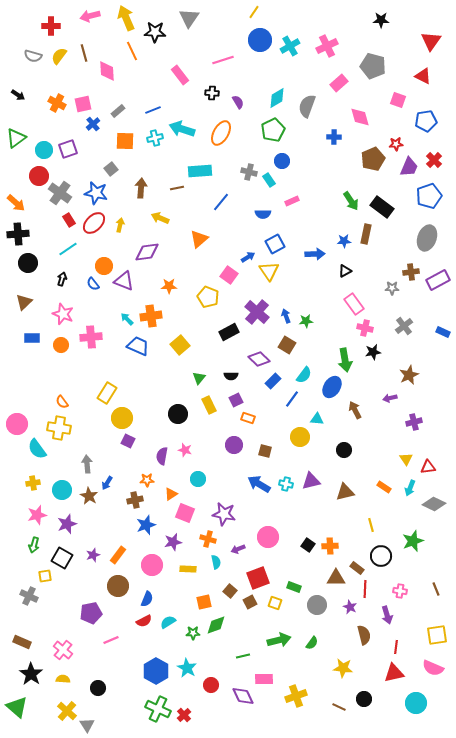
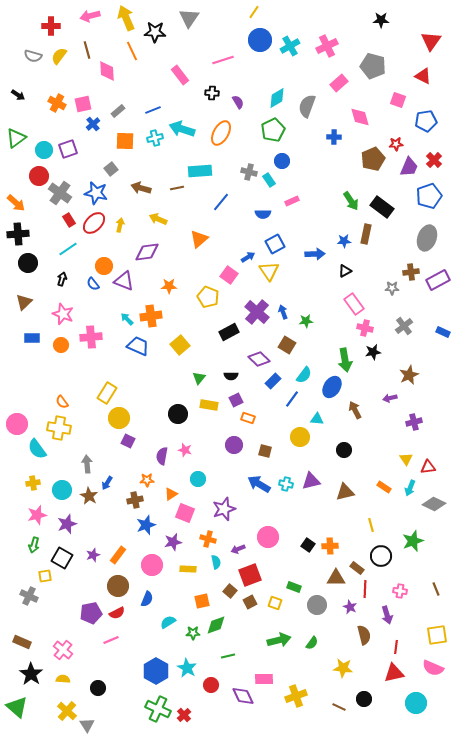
brown line at (84, 53): moved 3 px right, 3 px up
brown arrow at (141, 188): rotated 78 degrees counterclockwise
yellow arrow at (160, 218): moved 2 px left, 1 px down
blue arrow at (286, 316): moved 3 px left, 4 px up
yellow rectangle at (209, 405): rotated 54 degrees counterclockwise
yellow circle at (122, 418): moved 3 px left
purple star at (224, 514): moved 5 px up; rotated 30 degrees counterclockwise
red square at (258, 578): moved 8 px left, 3 px up
orange square at (204, 602): moved 2 px left, 1 px up
red semicircle at (144, 621): moved 27 px left, 8 px up
green line at (243, 656): moved 15 px left
